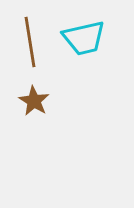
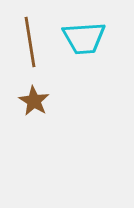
cyan trapezoid: rotated 9 degrees clockwise
